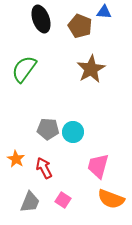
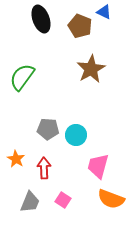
blue triangle: rotated 21 degrees clockwise
green semicircle: moved 2 px left, 8 px down
cyan circle: moved 3 px right, 3 px down
red arrow: rotated 25 degrees clockwise
